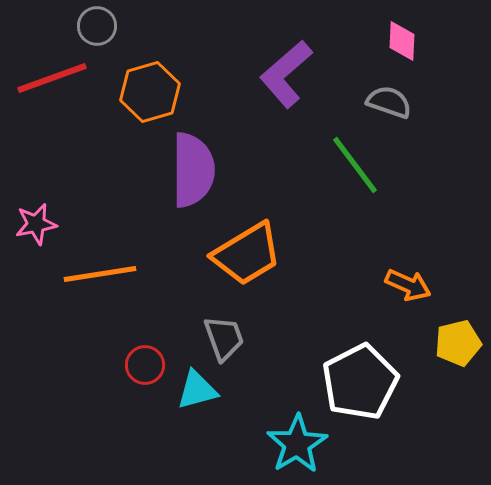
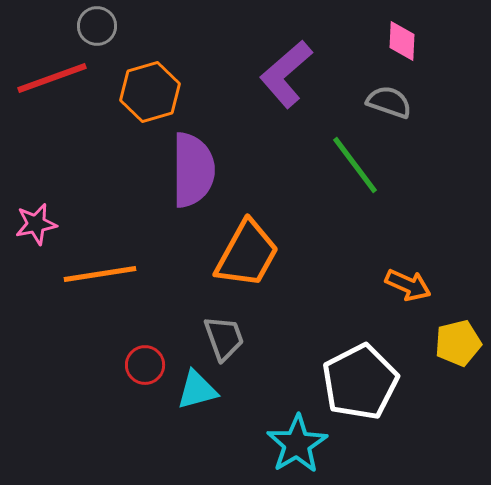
orange trapezoid: rotated 30 degrees counterclockwise
